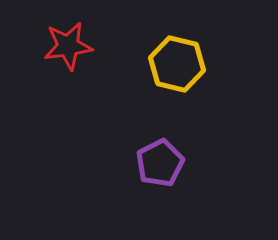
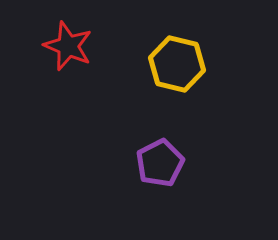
red star: rotated 30 degrees clockwise
